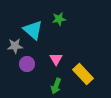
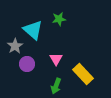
gray star: rotated 28 degrees counterclockwise
